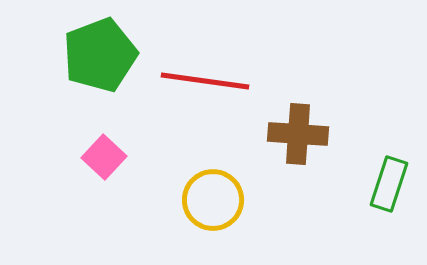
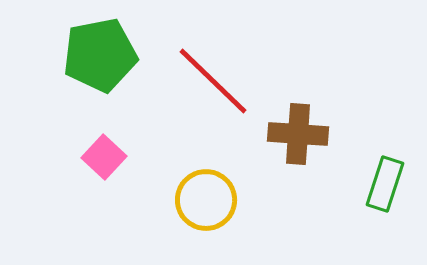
green pentagon: rotated 10 degrees clockwise
red line: moved 8 px right; rotated 36 degrees clockwise
green rectangle: moved 4 px left
yellow circle: moved 7 px left
